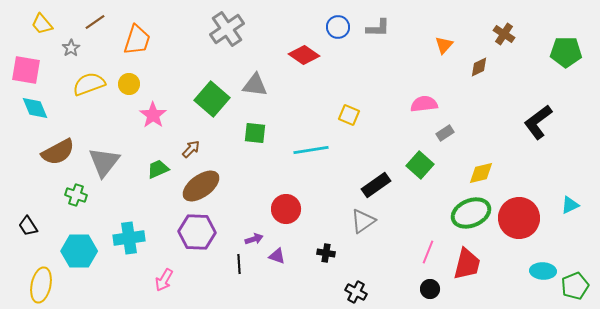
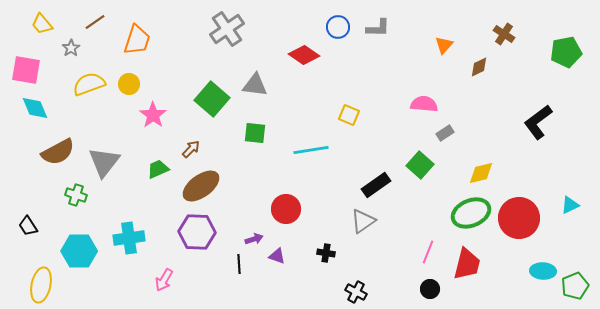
green pentagon at (566, 52): rotated 12 degrees counterclockwise
pink semicircle at (424, 104): rotated 12 degrees clockwise
